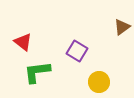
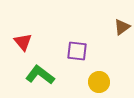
red triangle: rotated 12 degrees clockwise
purple square: rotated 25 degrees counterclockwise
green L-shape: moved 3 px right, 3 px down; rotated 44 degrees clockwise
